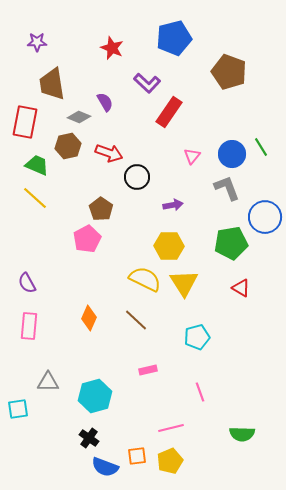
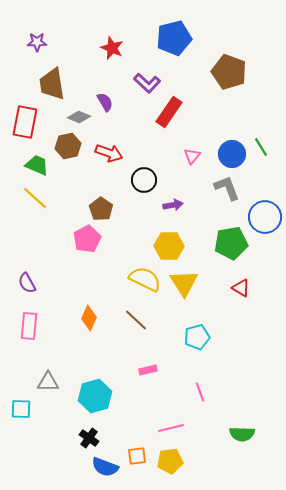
black circle at (137, 177): moved 7 px right, 3 px down
cyan square at (18, 409): moved 3 px right; rotated 10 degrees clockwise
yellow pentagon at (170, 461): rotated 15 degrees clockwise
